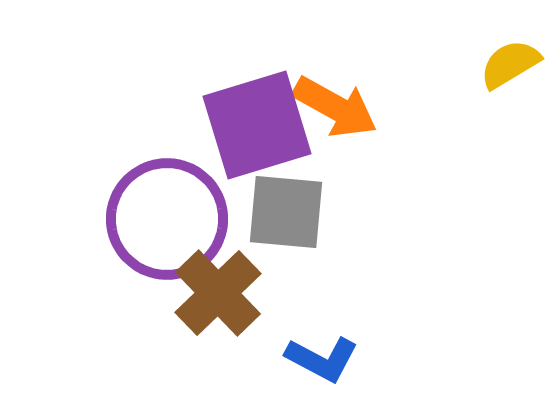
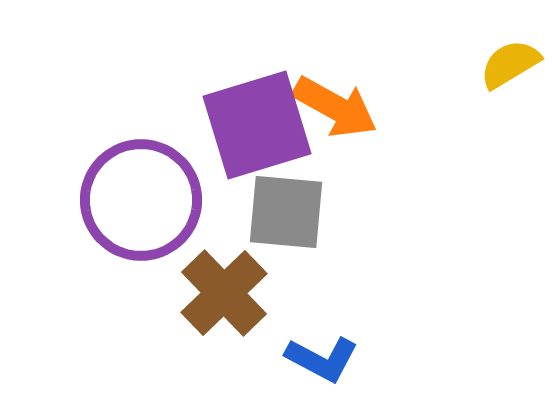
purple circle: moved 26 px left, 19 px up
brown cross: moved 6 px right
